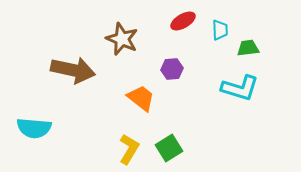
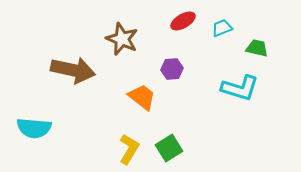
cyan trapezoid: moved 2 px right, 2 px up; rotated 110 degrees counterclockwise
green trapezoid: moved 9 px right; rotated 20 degrees clockwise
orange trapezoid: moved 1 px right, 1 px up
